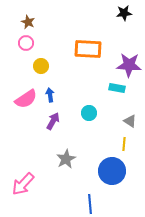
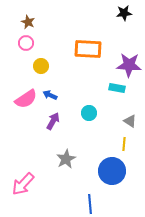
blue arrow: rotated 56 degrees counterclockwise
